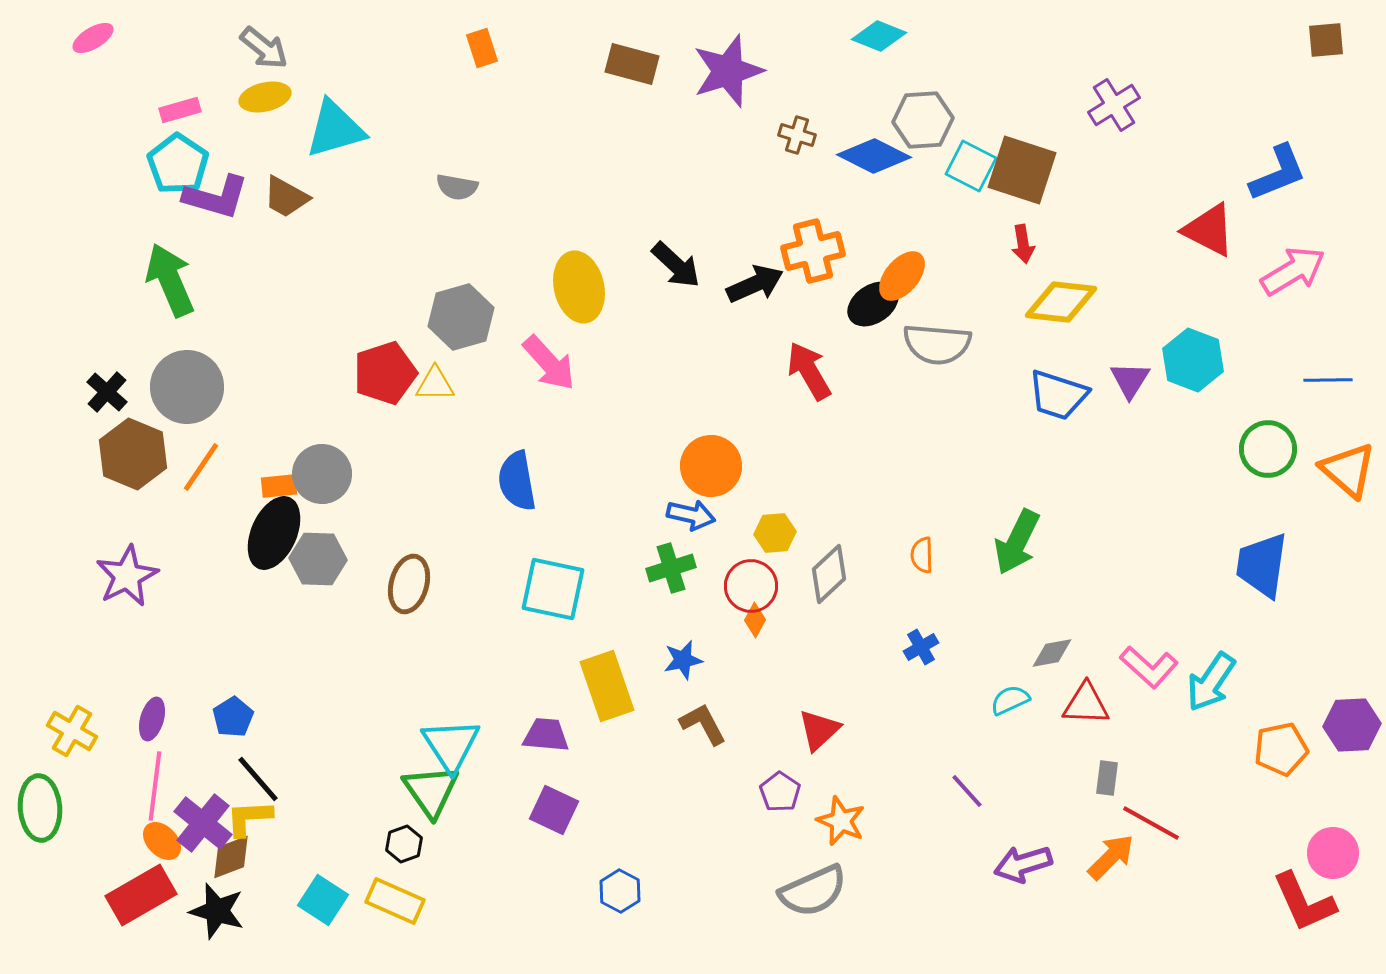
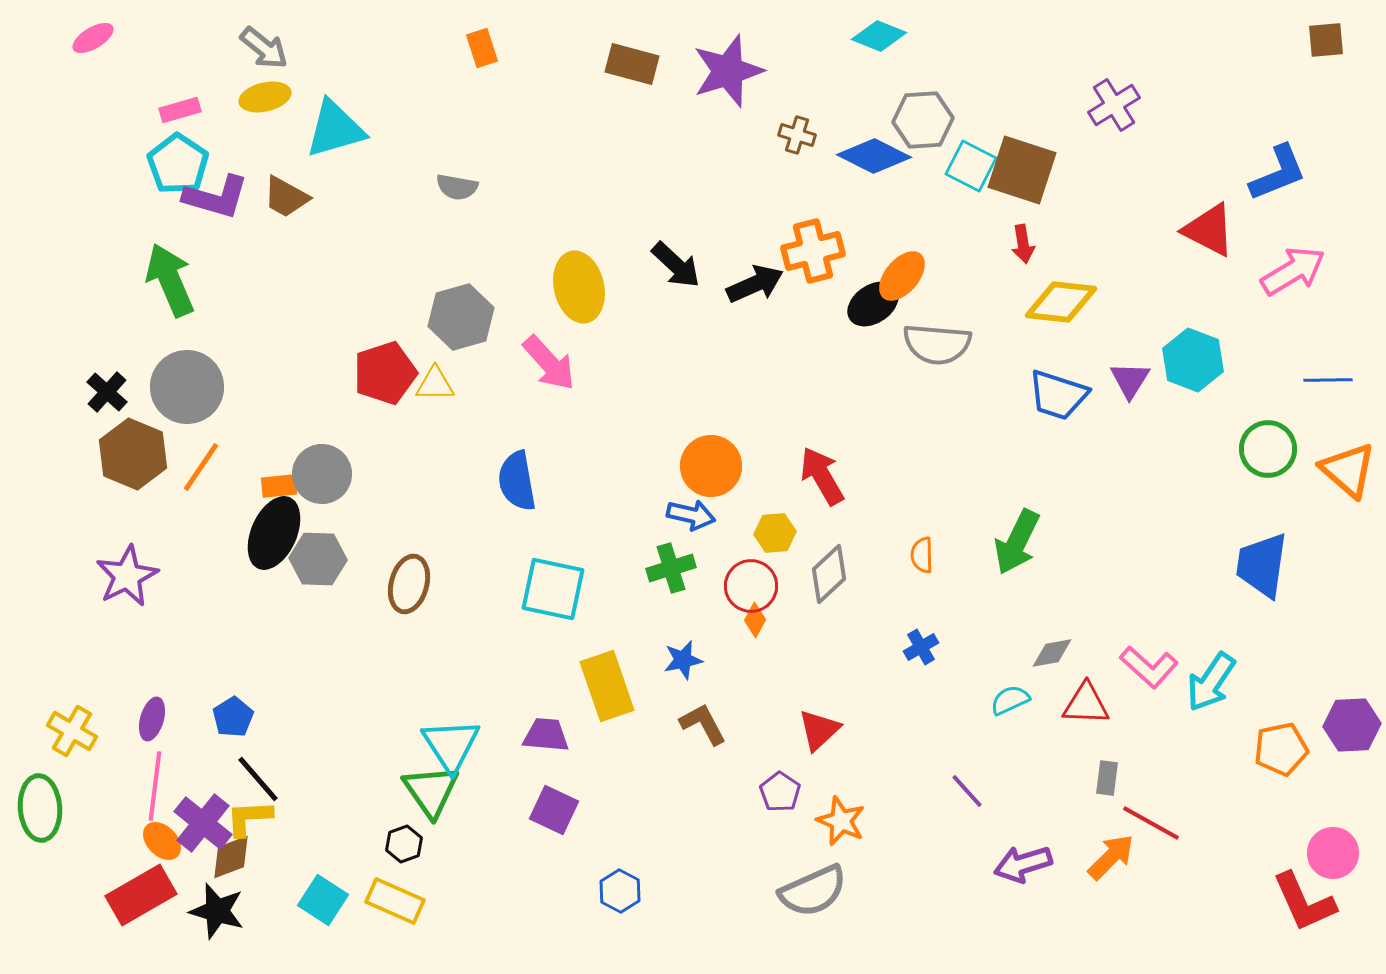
red arrow at (809, 371): moved 13 px right, 105 px down
